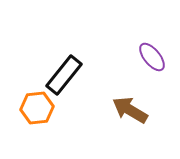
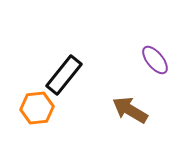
purple ellipse: moved 3 px right, 3 px down
